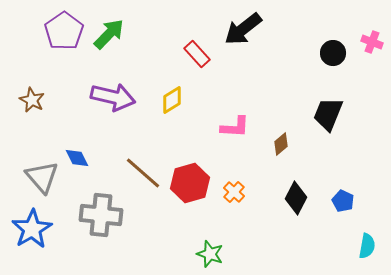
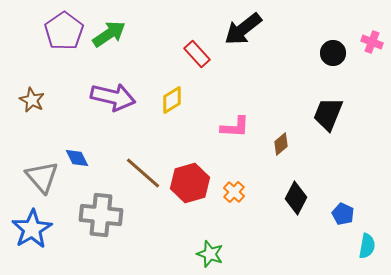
green arrow: rotated 12 degrees clockwise
blue pentagon: moved 13 px down
